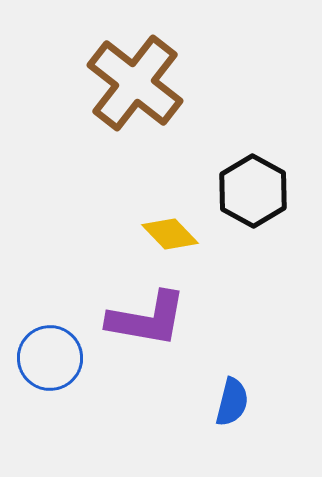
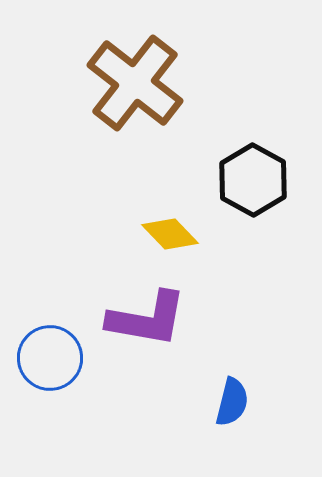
black hexagon: moved 11 px up
